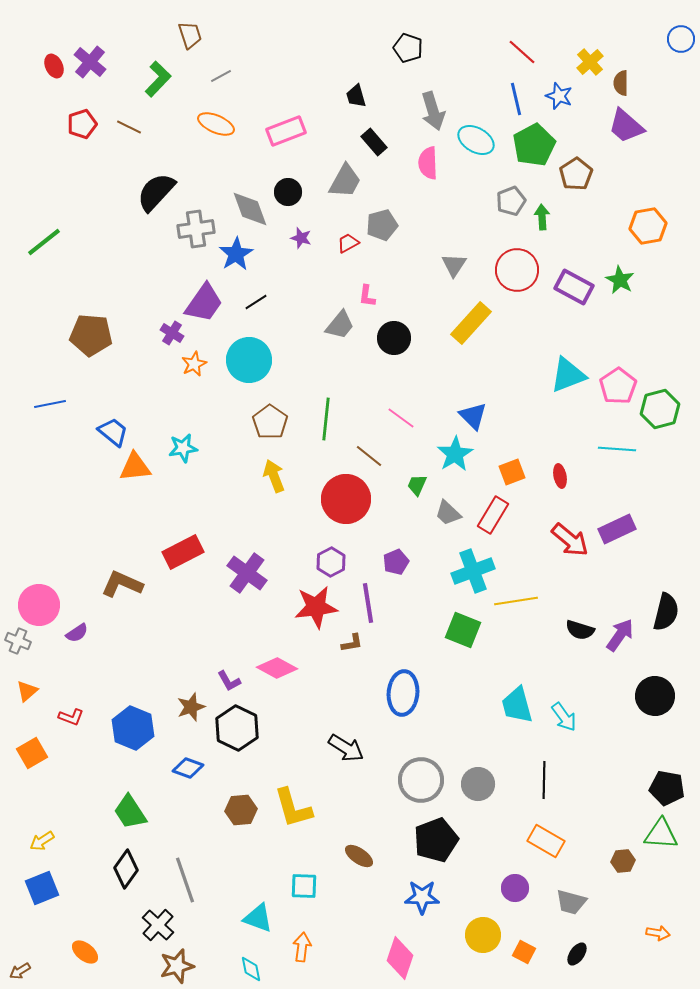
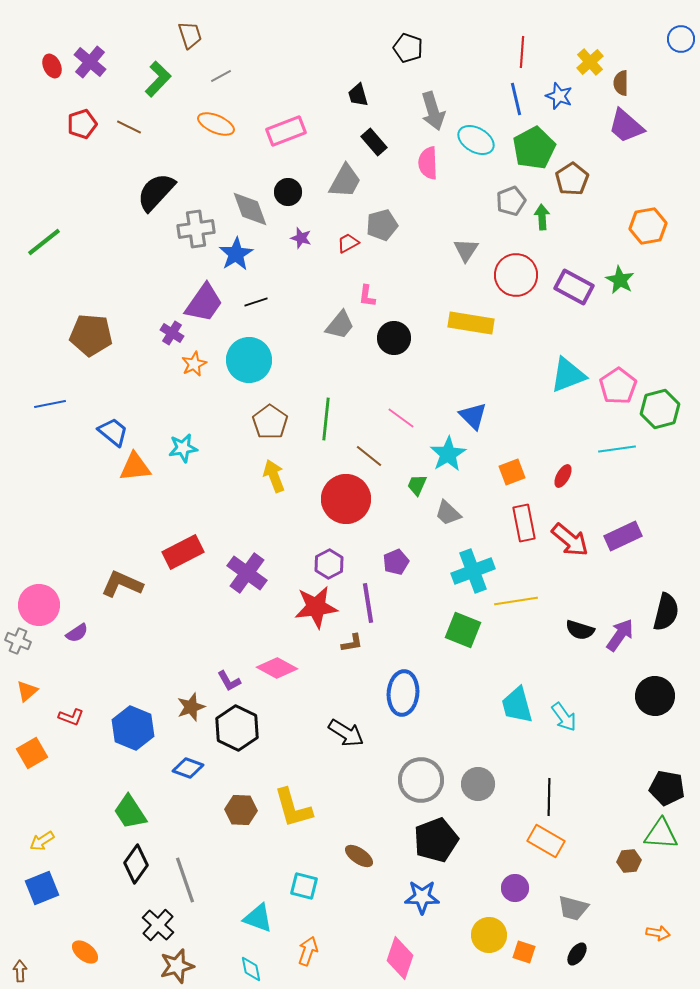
red line at (522, 52): rotated 52 degrees clockwise
red ellipse at (54, 66): moved 2 px left
black trapezoid at (356, 96): moved 2 px right, 1 px up
green pentagon at (534, 145): moved 3 px down
brown pentagon at (576, 174): moved 4 px left, 5 px down
gray triangle at (454, 265): moved 12 px right, 15 px up
red circle at (517, 270): moved 1 px left, 5 px down
black line at (256, 302): rotated 15 degrees clockwise
yellow rectangle at (471, 323): rotated 57 degrees clockwise
cyan line at (617, 449): rotated 12 degrees counterclockwise
cyan star at (455, 454): moved 7 px left
red ellipse at (560, 476): moved 3 px right; rotated 40 degrees clockwise
red rectangle at (493, 515): moved 31 px right, 8 px down; rotated 42 degrees counterclockwise
purple rectangle at (617, 529): moved 6 px right, 7 px down
purple hexagon at (331, 562): moved 2 px left, 2 px down
black arrow at (346, 748): moved 15 px up
black line at (544, 780): moved 5 px right, 17 px down
brown hexagon at (241, 810): rotated 8 degrees clockwise
brown hexagon at (623, 861): moved 6 px right
black diamond at (126, 869): moved 10 px right, 5 px up
cyan square at (304, 886): rotated 12 degrees clockwise
gray trapezoid at (571, 902): moved 2 px right, 6 px down
yellow circle at (483, 935): moved 6 px right
orange arrow at (302, 947): moved 6 px right, 4 px down; rotated 12 degrees clockwise
orange square at (524, 952): rotated 10 degrees counterclockwise
brown arrow at (20, 971): rotated 120 degrees clockwise
